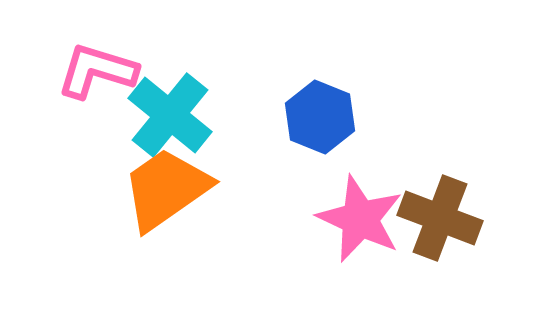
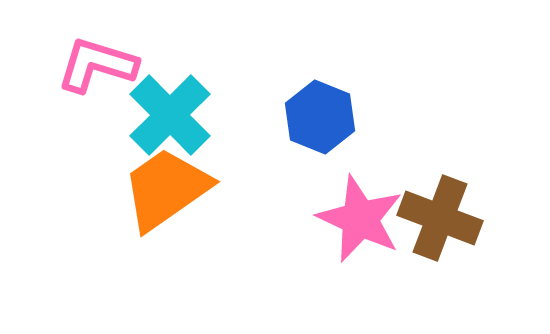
pink L-shape: moved 6 px up
cyan cross: rotated 6 degrees clockwise
